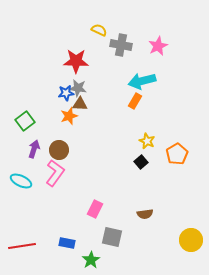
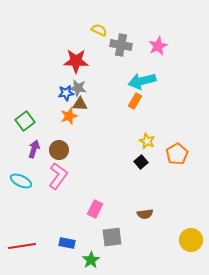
pink L-shape: moved 3 px right, 3 px down
gray square: rotated 20 degrees counterclockwise
